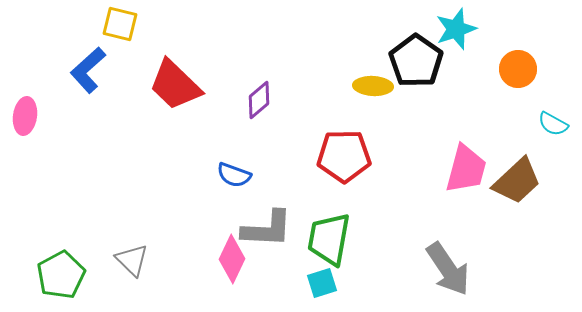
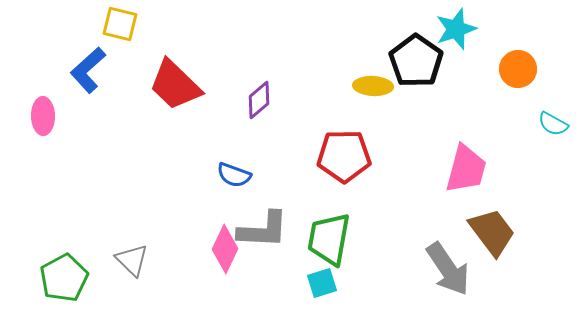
pink ellipse: moved 18 px right; rotated 9 degrees counterclockwise
brown trapezoid: moved 25 px left, 51 px down; rotated 84 degrees counterclockwise
gray L-shape: moved 4 px left, 1 px down
pink diamond: moved 7 px left, 10 px up
green pentagon: moved 3 px right, 3 px down
